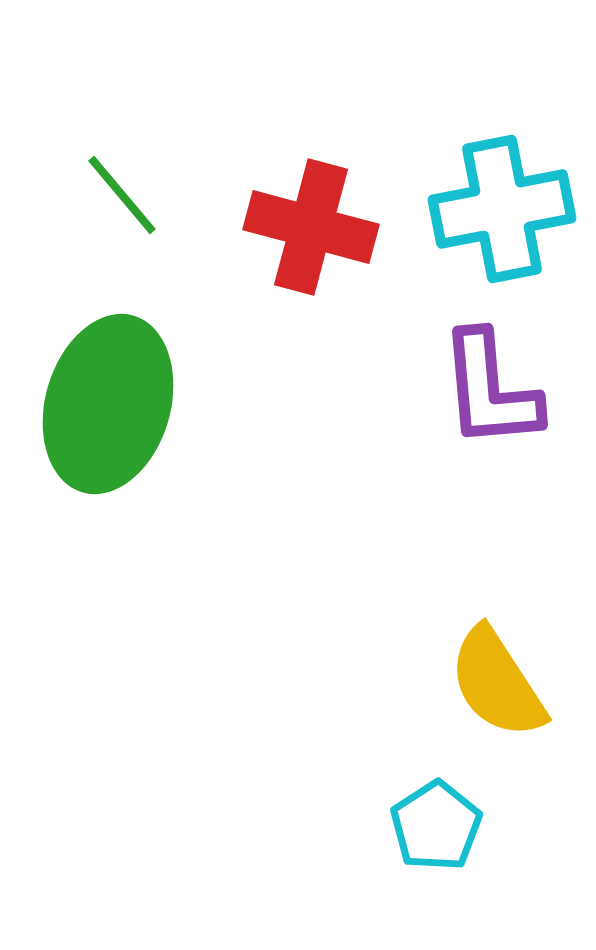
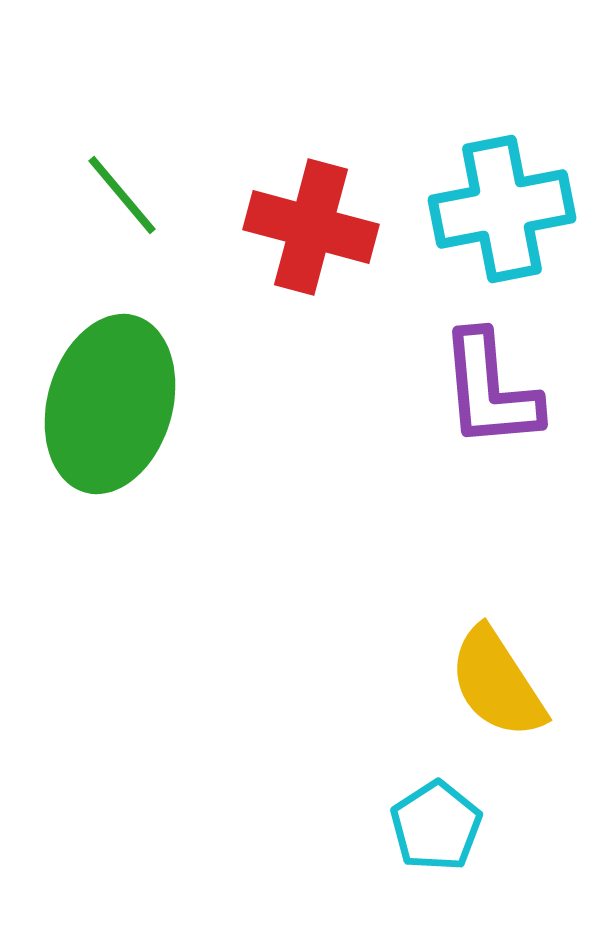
green ellipse: moved 2 px right
